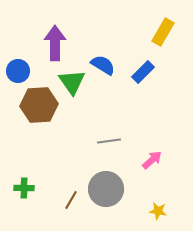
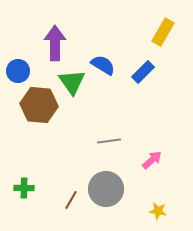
brown hexagon: rotated 9 degrees clockwise
